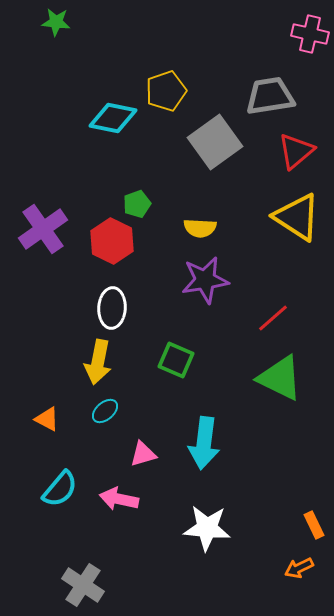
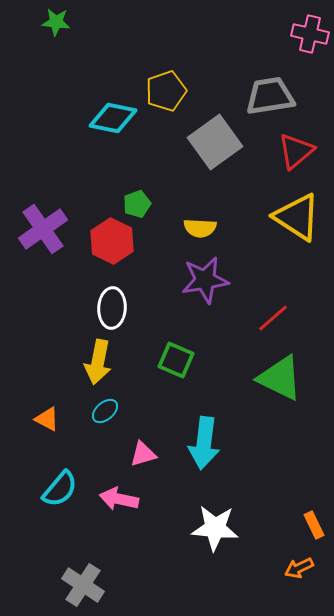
white star: moved 8 px right
